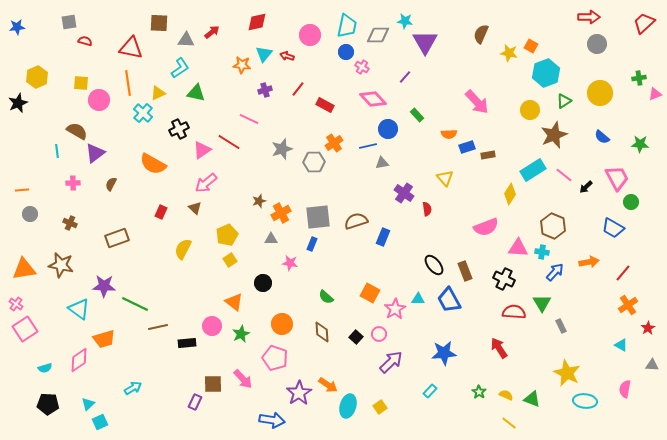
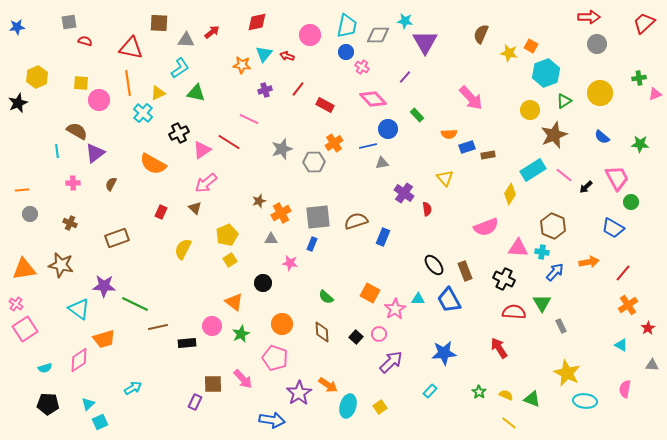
pink arrow at (477, 102): moved 6 px left, 4 px up
black cross at (179, 129): moved 4 px down
